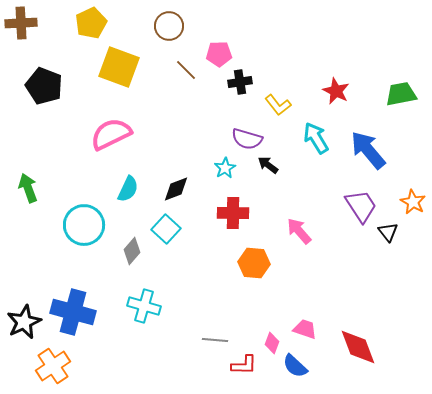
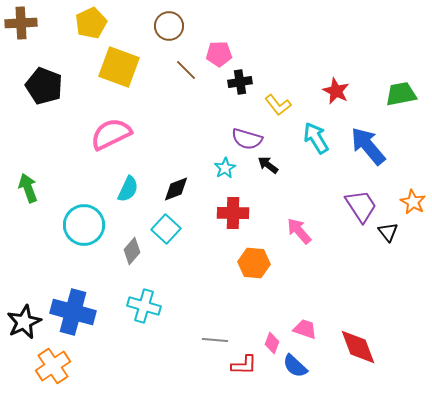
blue arrow: moved 4 px up
